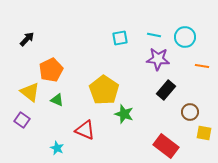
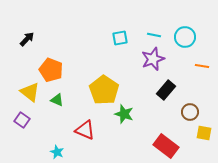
purple star: moved 5 px left; rotated 25 degrees counterclockwise
orange pentagon: rotated 25 degrees counterclockwise
cyan star: moved 4 px down
